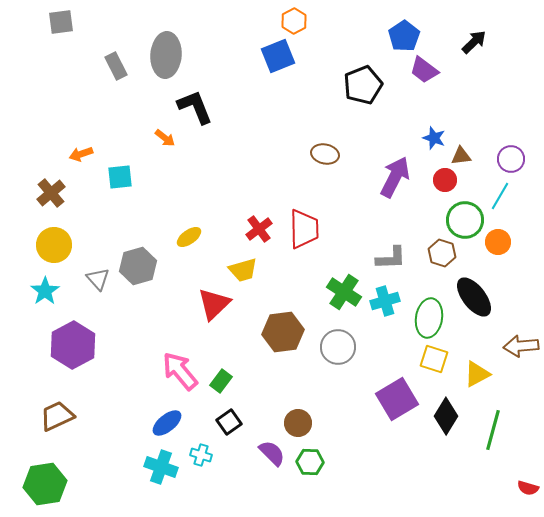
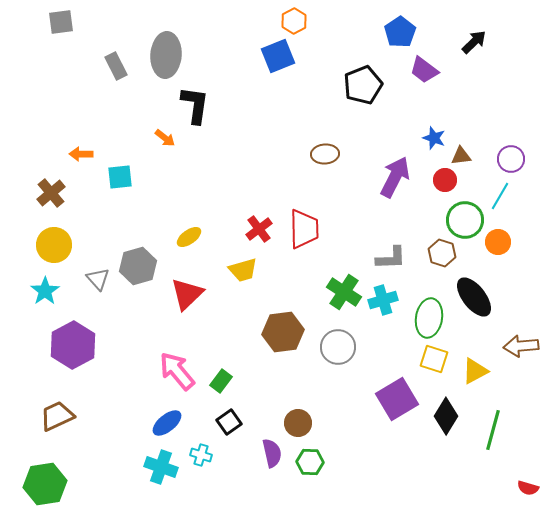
blue pentagon at (404, 36): moved 4 px left, 4 px up
black L-shape at (195, 107): moved 2 px up; rotated 30 degrees clockwise
orange arrow at (81, 154): rotated 20 degrees clockwise
brown ellipse at (325, 154): rotated 16 degrees counterclockwise
cyan cross at (385, 301): moved 2 px left, 1 px up
red triangle at (214, 304): moved 27 px left, 10 px up
pink arrow at (180, 371): moved 3 px left
yellow triangle at (477, 374): moved 2 px left, 3 px up
purple semicircle at (272, 453): rotated 32 degrees clockwise
